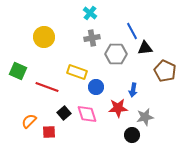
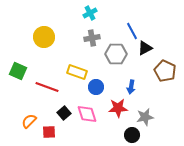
cyan cross: rotated 24 degrees clockwise
black triangle: rotated 21 degrees counterclockwise
blue arrow: moved 2 px left, 3 px up
